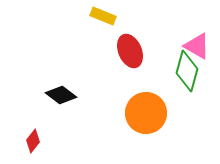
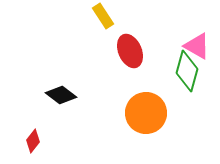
yellow rectangle: rotated 35 degrees clockwise
